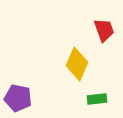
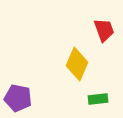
green rectangle: moved 1 px right
